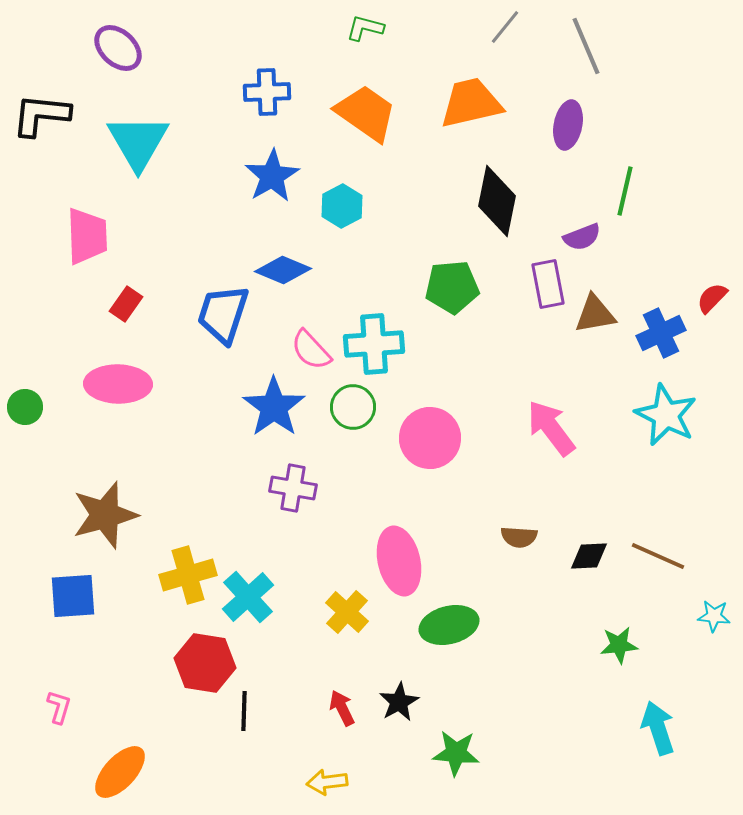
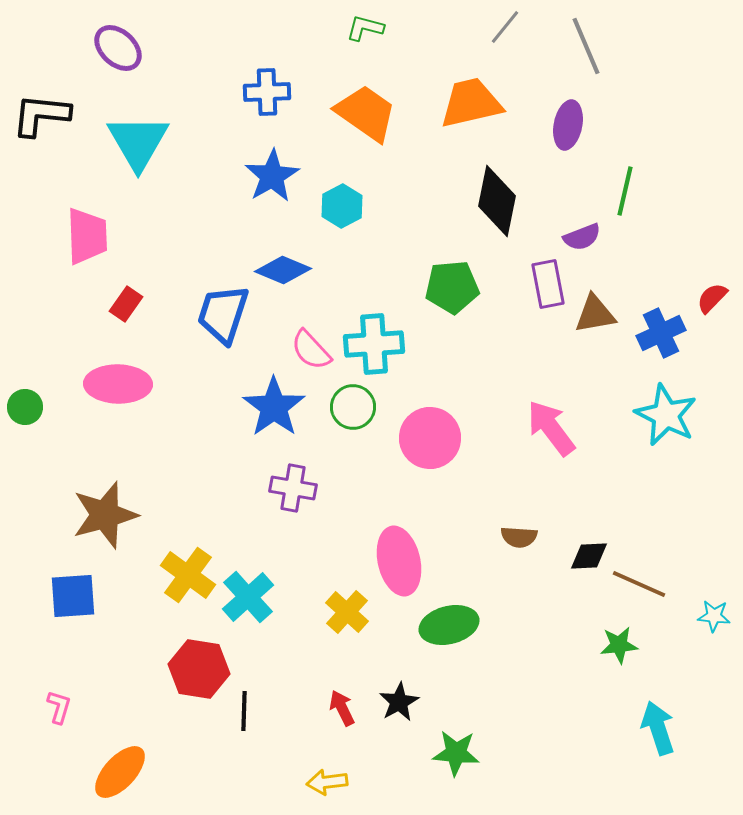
brown line at (658, 556): moved 19 px left, 28 px down
yellow cross at (188, 575): rotated 38 degrees counterclockwise
red hexagon at (205, 663): moved 6 px left, 6 px down
